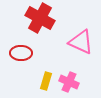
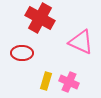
red ellipse: moved 1 px right
